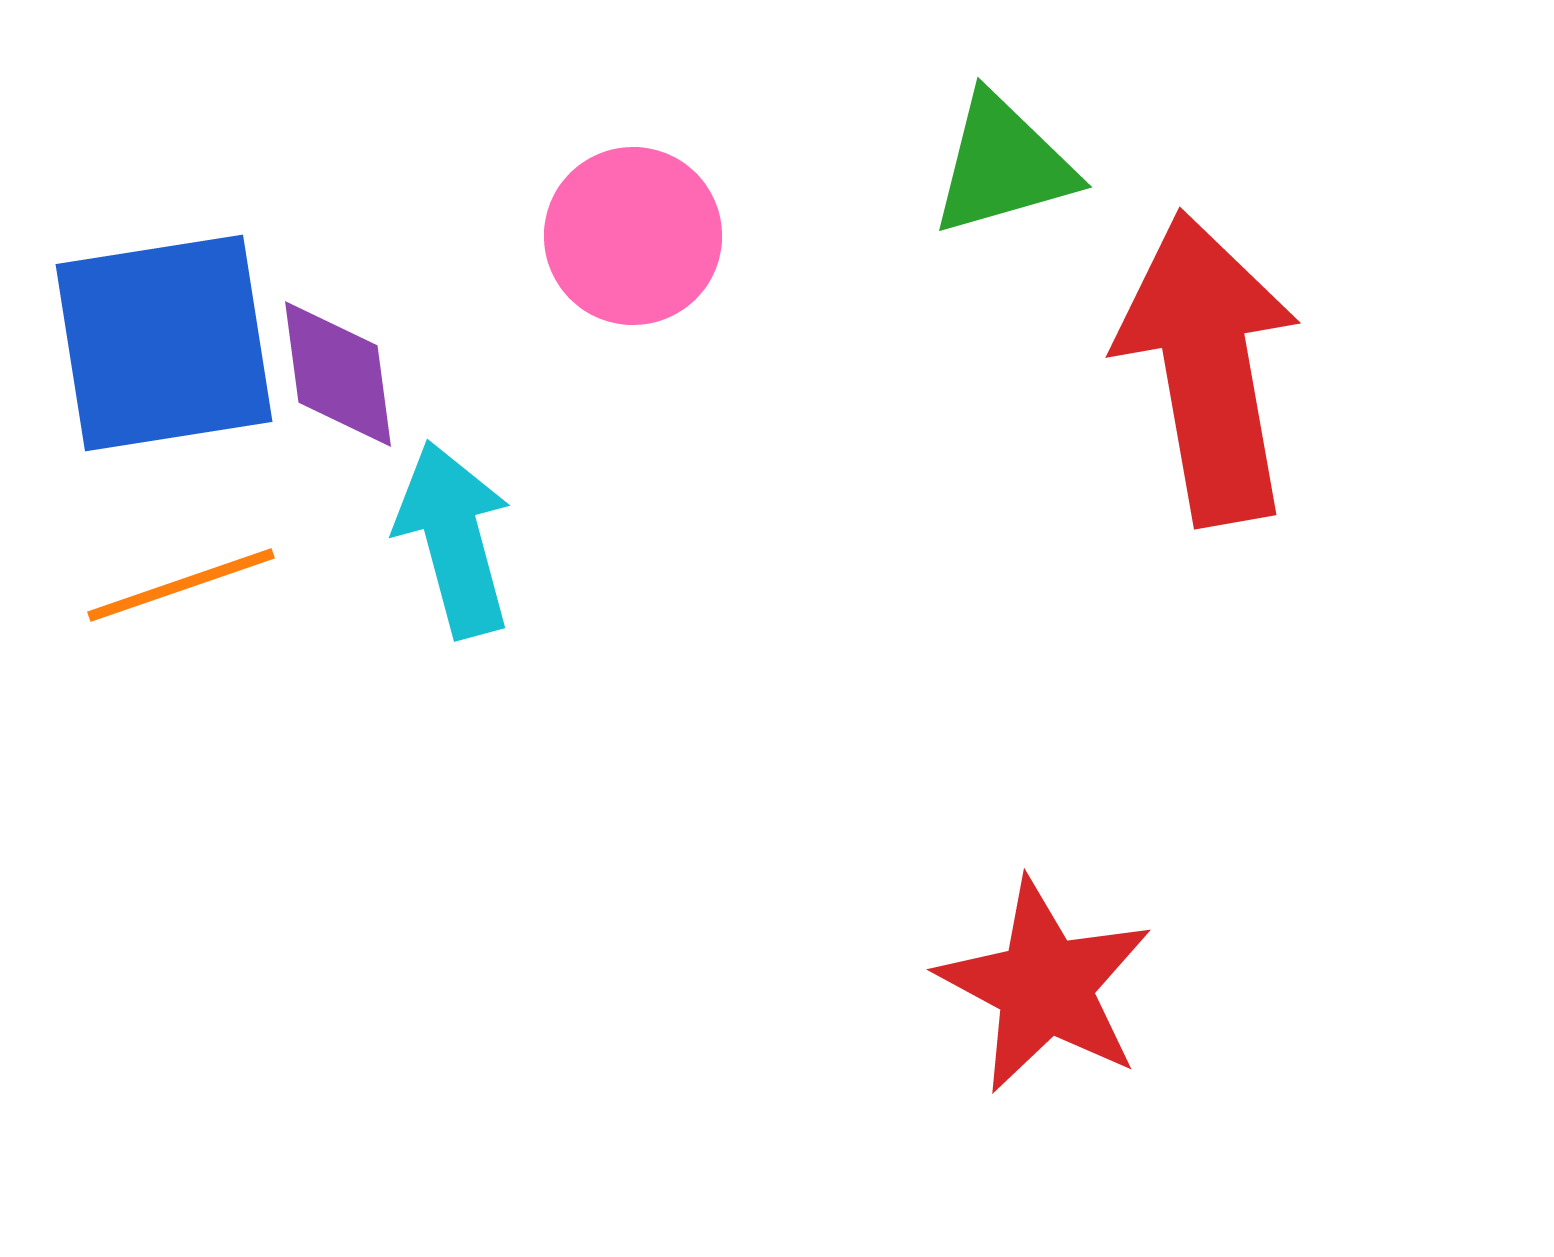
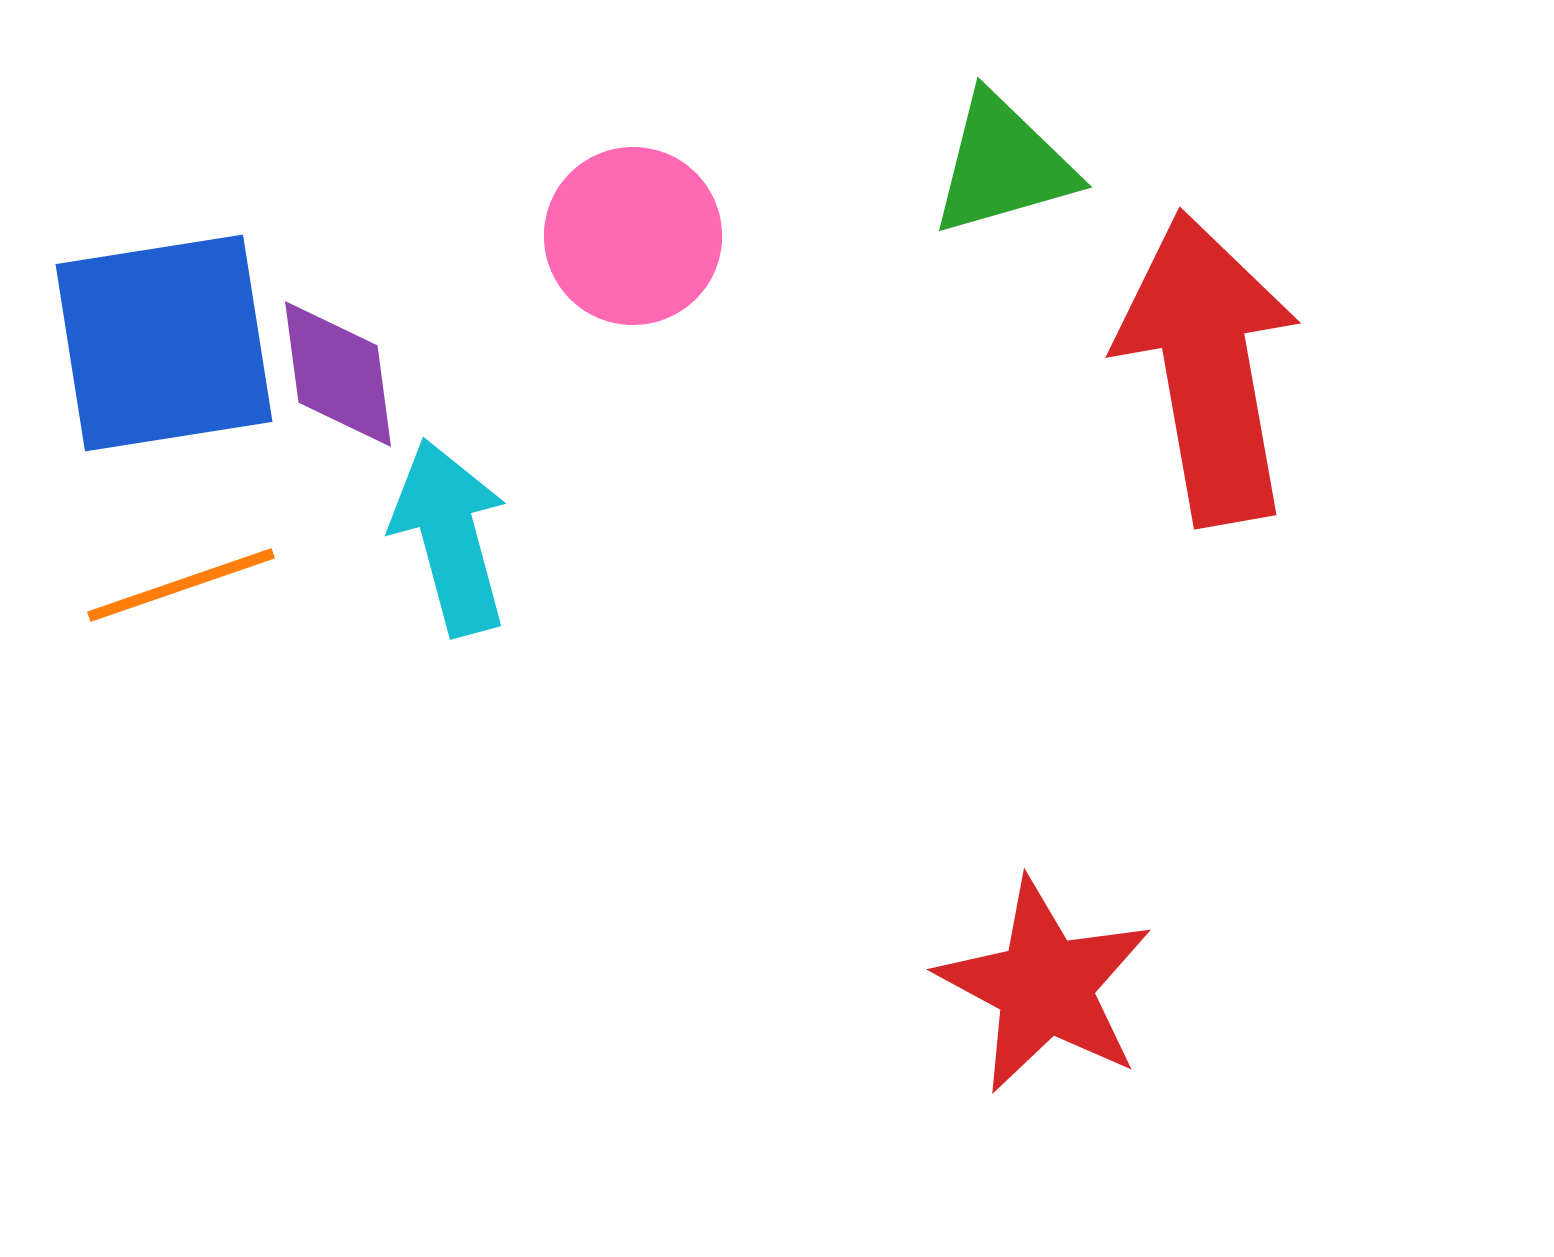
cyan arrow: moved 4 px left, 2 px up
